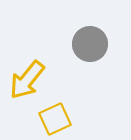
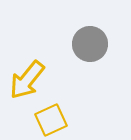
yellow square: moved 4 px left, 1 px down
